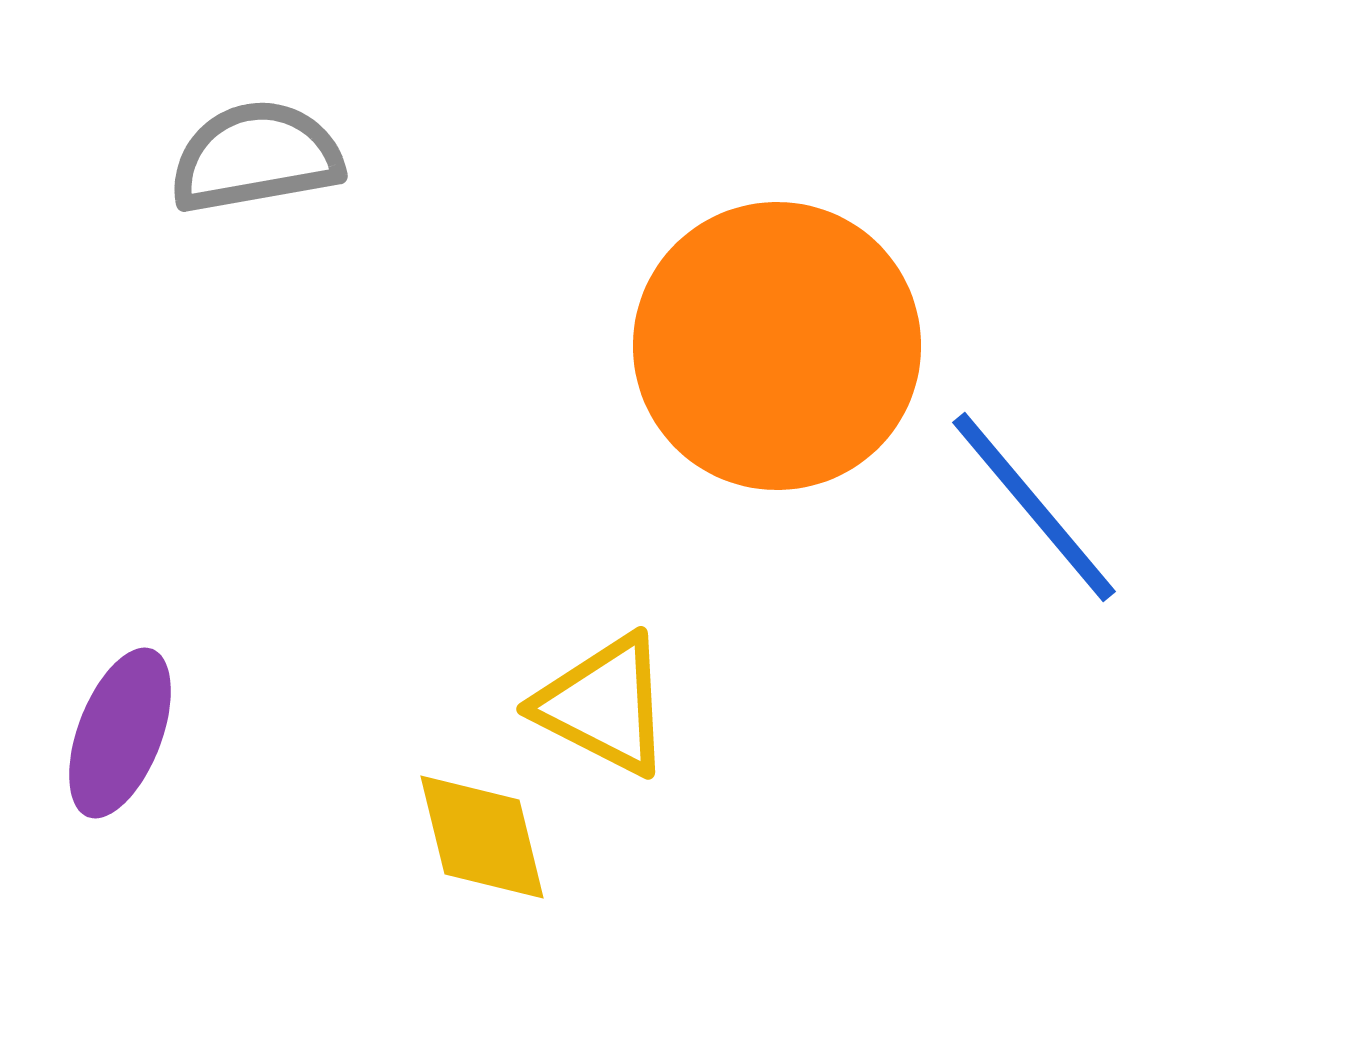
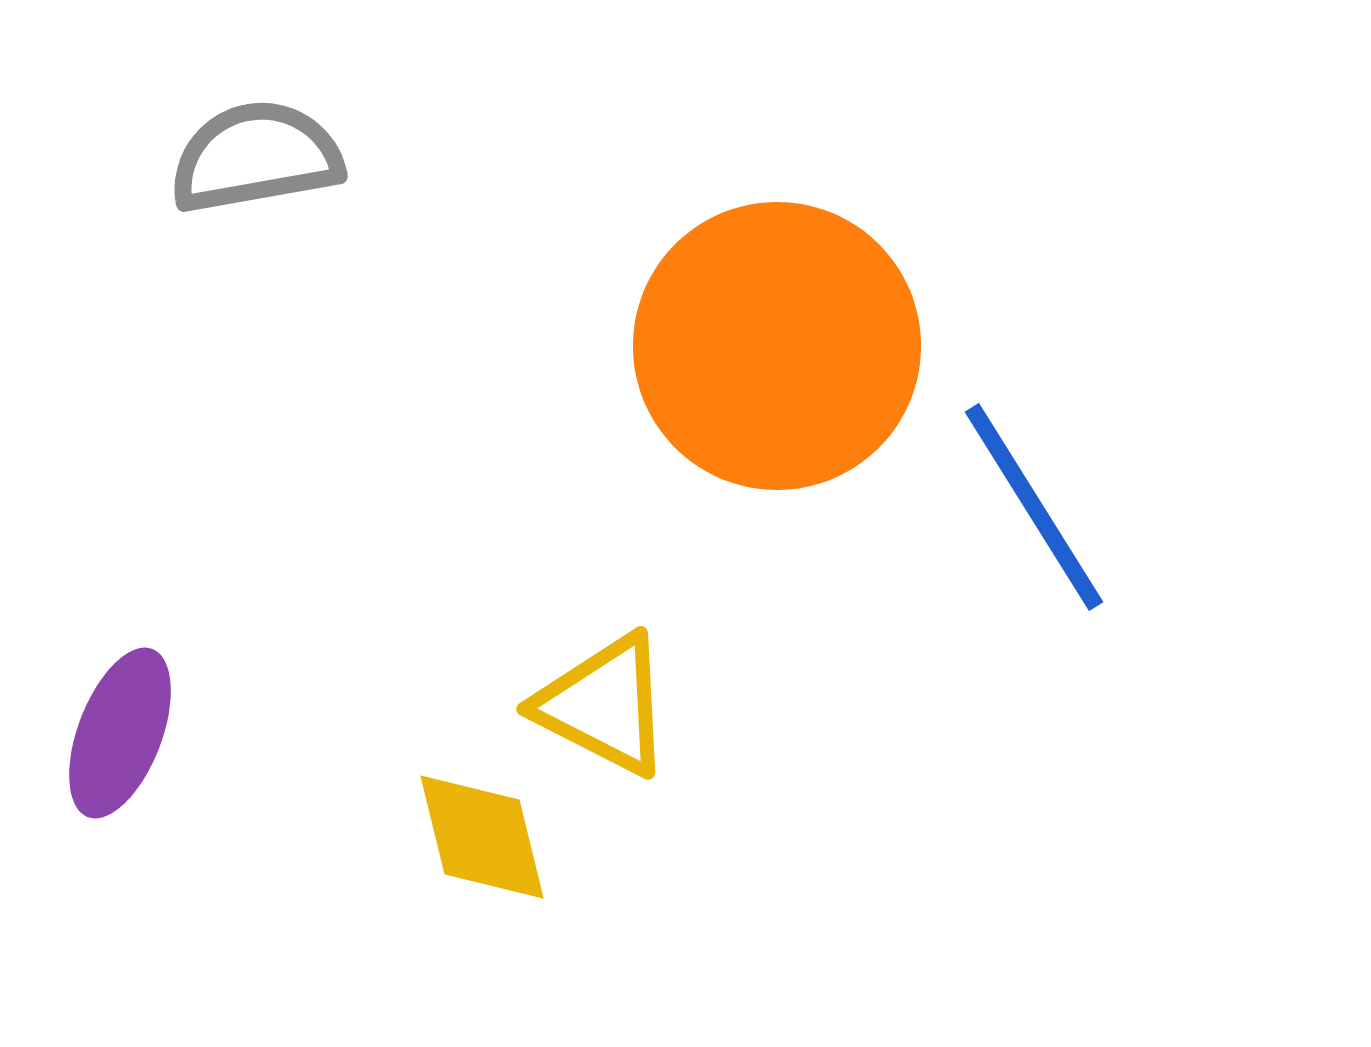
blue line: rotated 8 degrees clockwise
